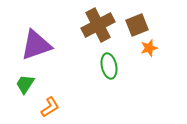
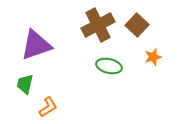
brown square: rotated 25 degrees counterclockwise
orange star: moved 4 px right, 9 px down
green ellipse: rotated 65 degrees counterclockwise
green trapezoid: rotated 20 degrees counterclockwise
orange L-shape: moved 2 px left
